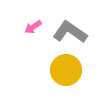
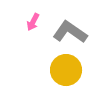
pink arrow: moved 5 px up; rotated 30 degrees counterclockwise
